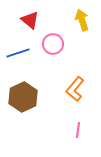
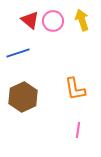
pink circle: moved 23 px up
orange L-shape: rotated 50 degrees counterclockwise
